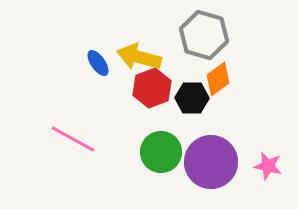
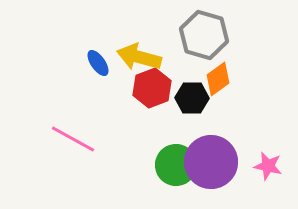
green circle: moved 15 px right, 13 px down
